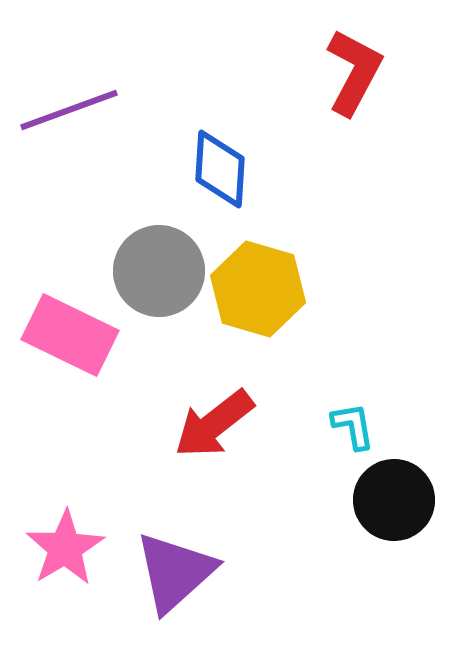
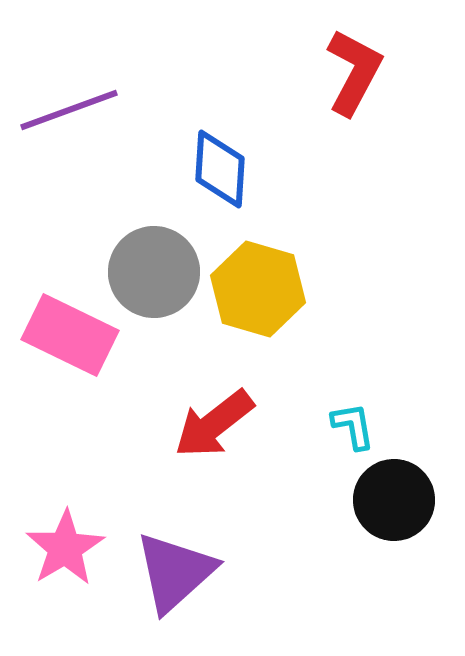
gray circle: moved 5 px left, 1 px down
